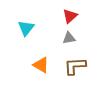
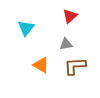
gray triangle: moved 3 px left, 6 px down
